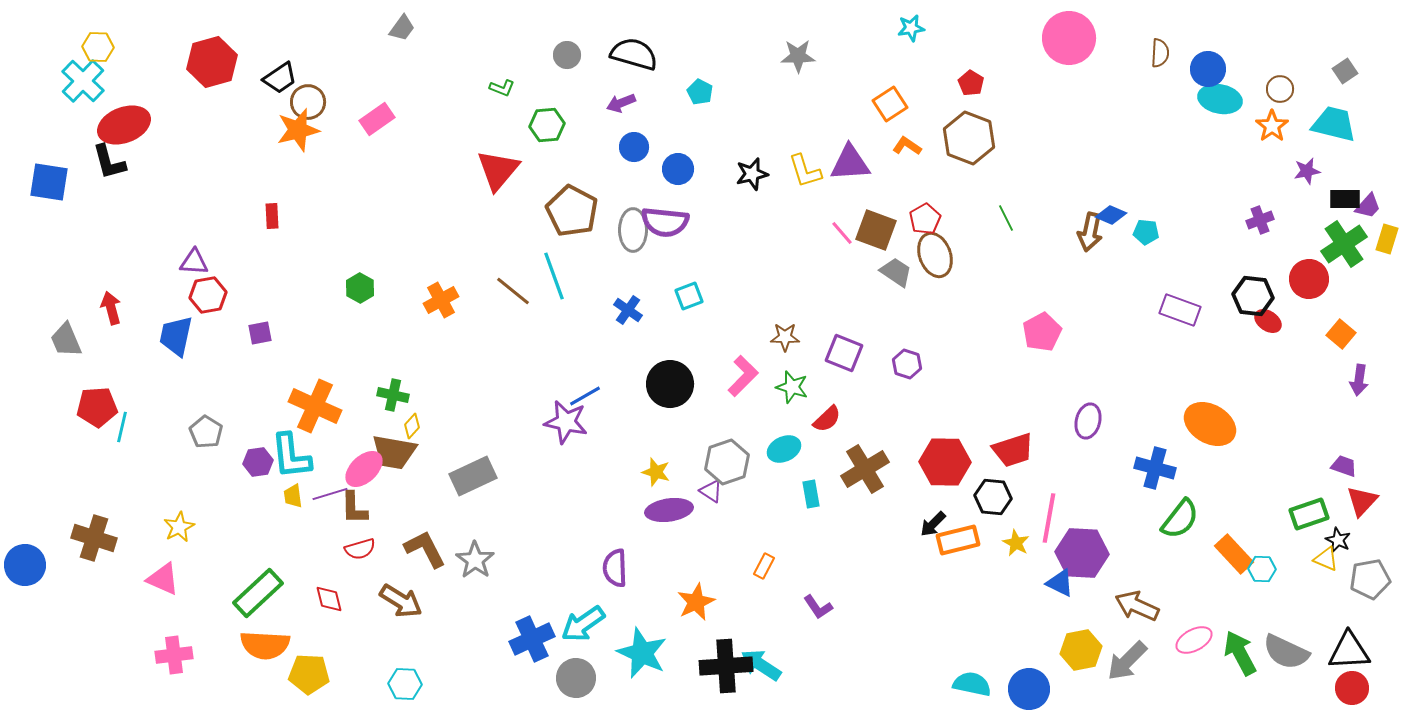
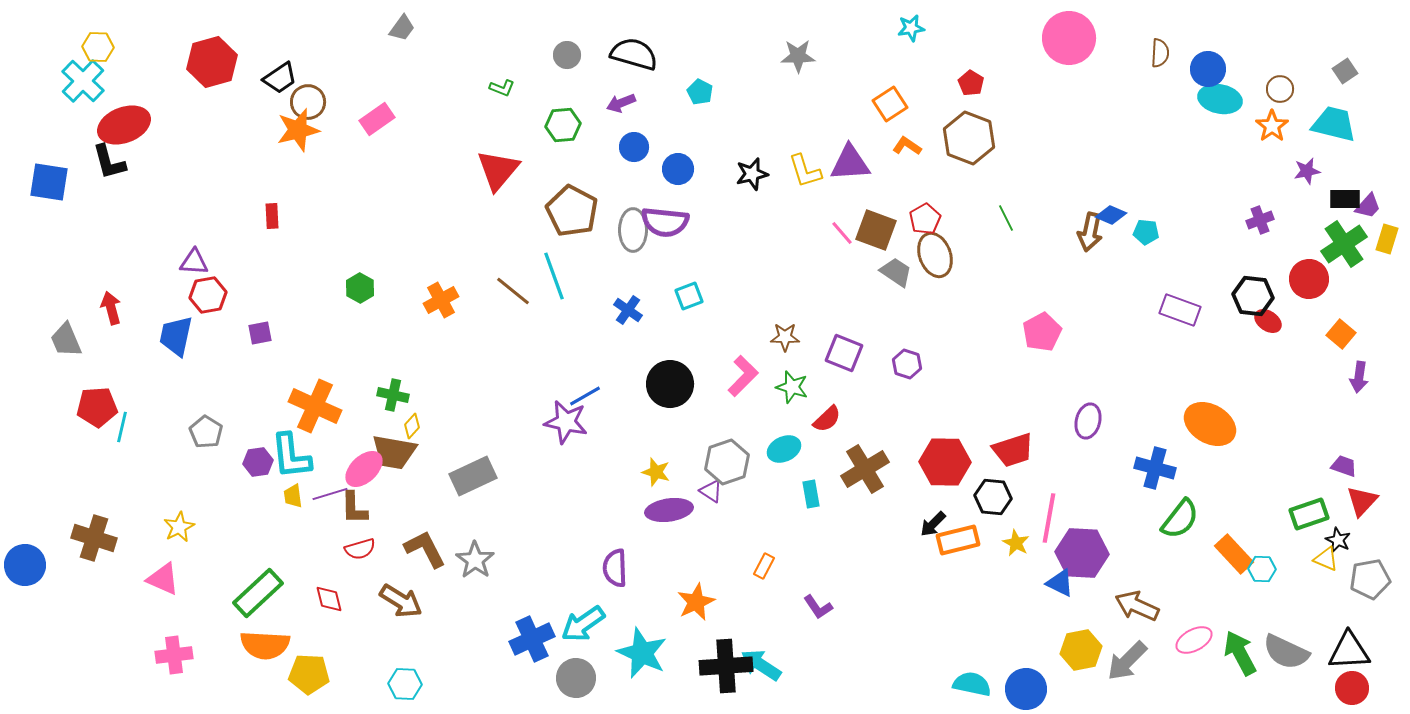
green hexagon at (547, 125): moved 16 px right
purple arrow at (1359, 380): moved 3 px up
blue circle at (1029, 689): moved 3 px left
